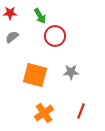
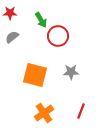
green arrow: moved 1 px right, 4 px down
red circle: moved 3 px right
